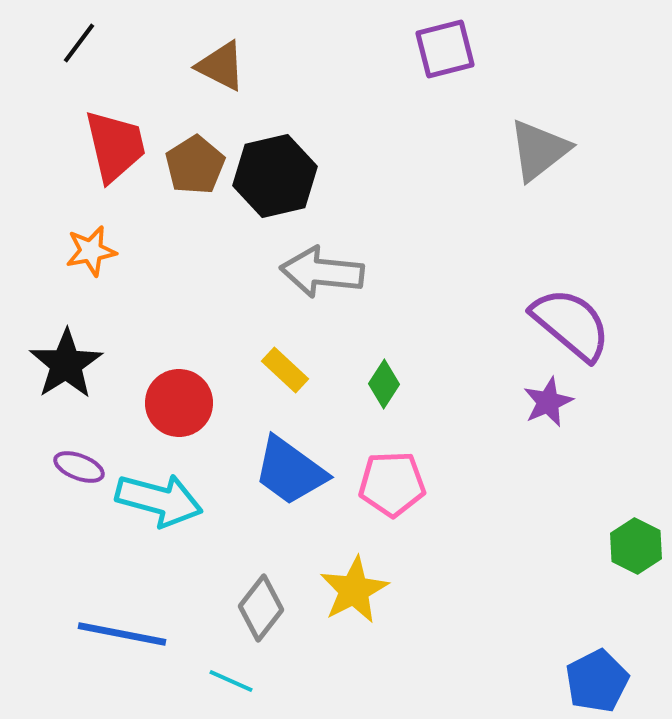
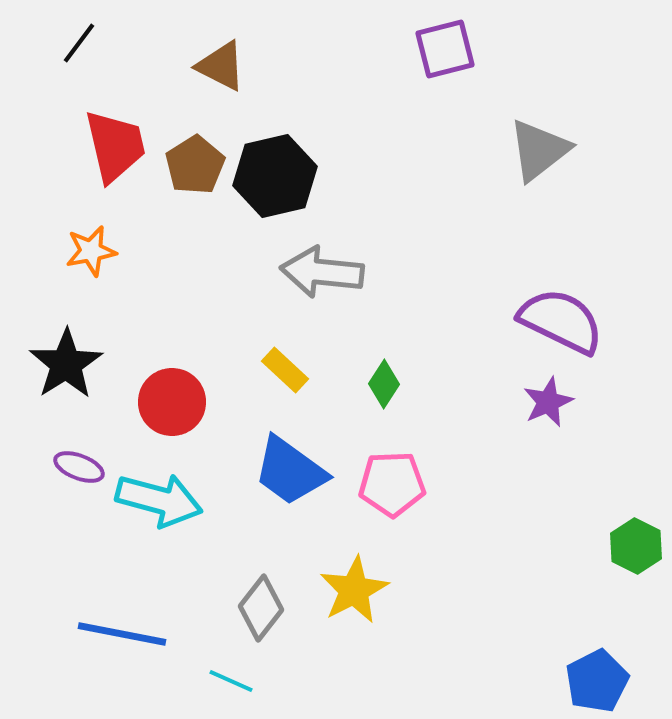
purple semicircle: moved 10 px left, 3 px up; rotated 14 degrees counterclockwise
red circle: moved 7 px left, 1 px up
